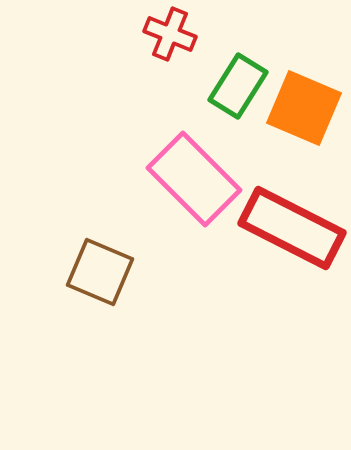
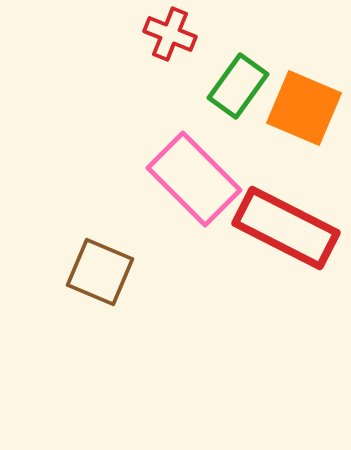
green rectangle: rotated 4 degrees clockwise
red rectangle: moved 6 px left
